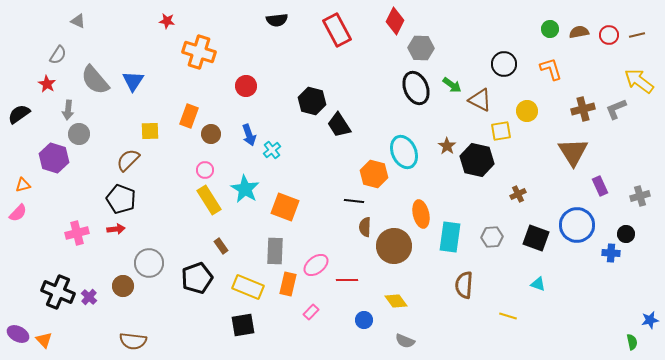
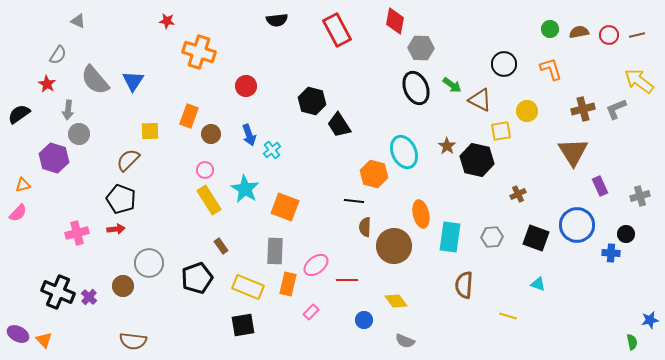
red diamond at (395, 21): rotated 16 degrees counterclockwise
